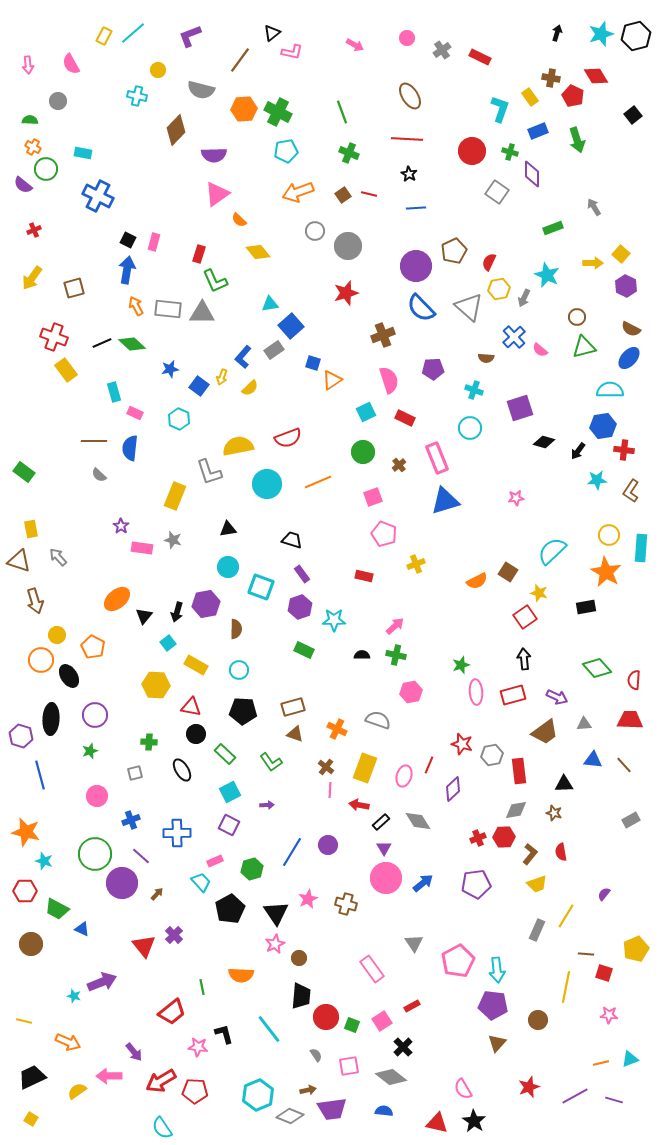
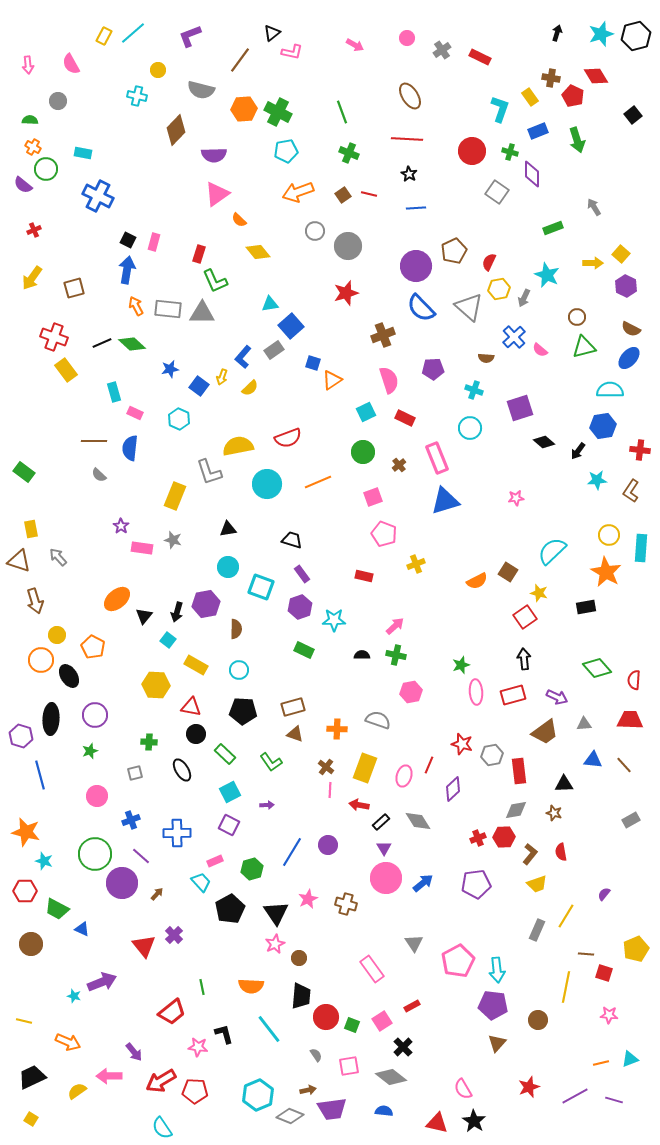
black diamond at (544, 442): rotated 25 degrees clockwise
red cross at (624, 450): moved 16 px right
cyan square at (168, 643): moved 3 px up; rotated 14 degrees counterclockwise
orange cross at (337, 729): rotated 24 degrees counterclockwise
orange semicircle at (241, 975): moved 10 px right, 11 px down
